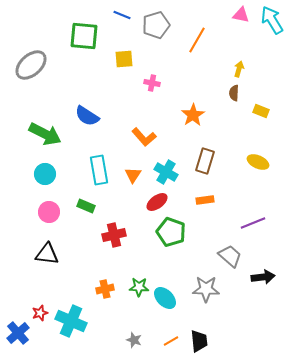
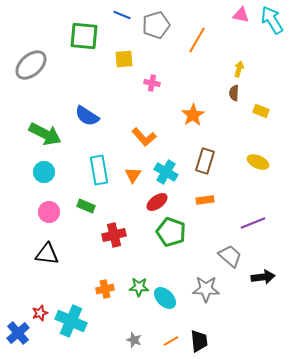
cyan circle at (45, 174): moved 1 px left, 2 px up
